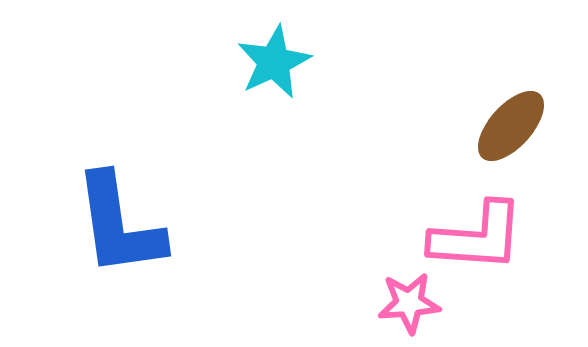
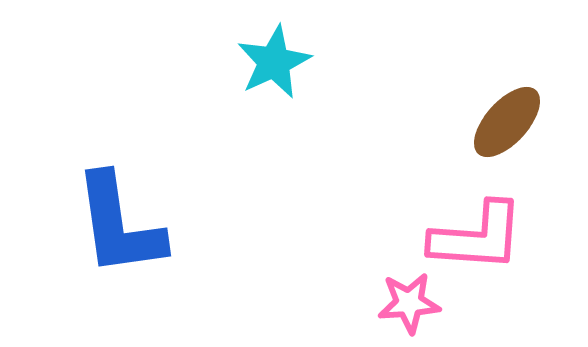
brown ellipse: moved 4 px left, 4 px up
